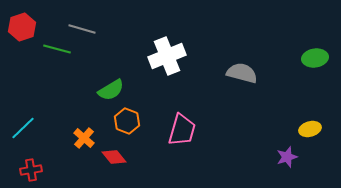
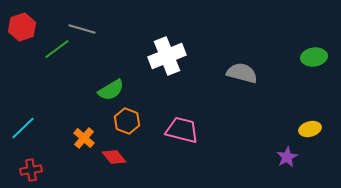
green line: rotated 52 degrees counterclockwise
green ellipse: moved 1 px left, 1 px up
pink trapezoid: rotated 92 degrees counterclockwise
purple star: rotated 10 degrees counterclockwise
